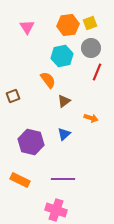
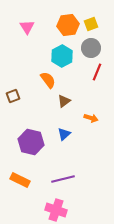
yellow square: moved 1 px right, 1 px down
cyan hexagon: rotated 15 degrees counterclockwise
purple line: rotated 15 degrees counterclockwise
